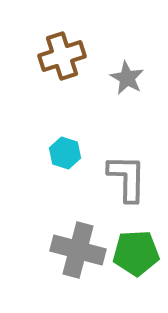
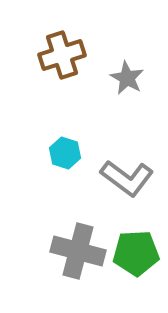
brown cross: moved 1 px up
gray L-shape: rotated 126 degrees clockwise
gray cross: moved 1 px down
